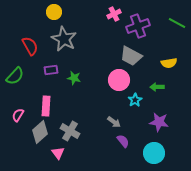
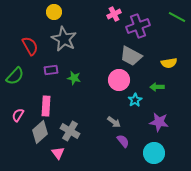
green line: moved 6 px up
